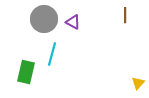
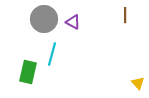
green rectangle: moved 2 px right
yellow triangle: rotated 24 degrees counterclockwise
